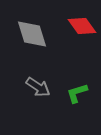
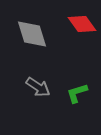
red diamond: moved 2 px up
